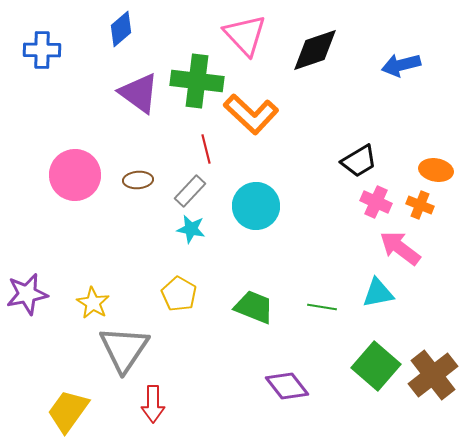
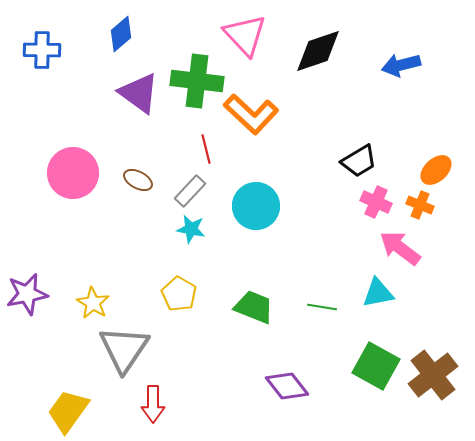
blue diamond: moved 5 px down
black diamond: moved 3 px right, 1 px down
orange ellipse: rotated 52 degrees counterclockwise
pink circle: moved 2 px left, 2 px up
brown ellipse: rotated 32 degrees clockwise
green square: rotated 12 degrees counterclockwise
